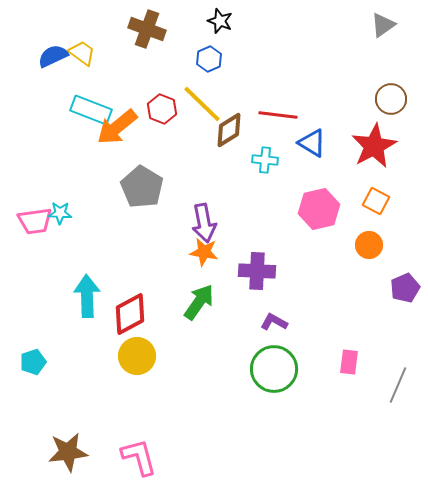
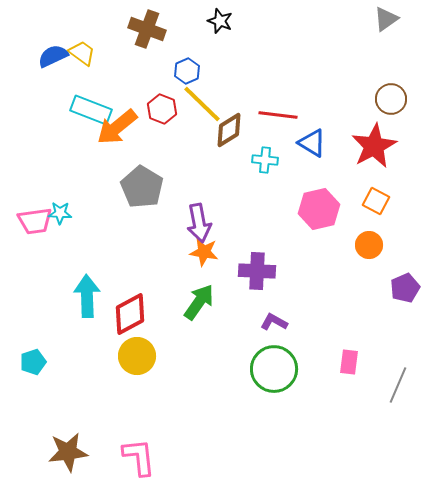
gray triangle: moved 3 px right, 6 px up
blue hexagon: moved 22 px left, 12 px down
purple arrow: moved 5 px left
pink L-shape: rotated 9 degrees clockwise
